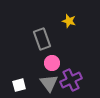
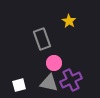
yellow star: rotated 16 degrees clockwise
pink circle: moved 2 px right
gray triangle: rotated 42 degrees counterclockwise
